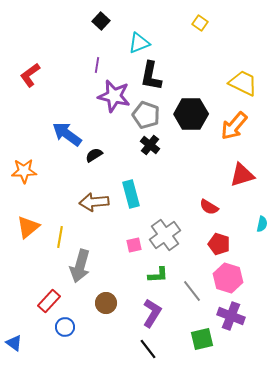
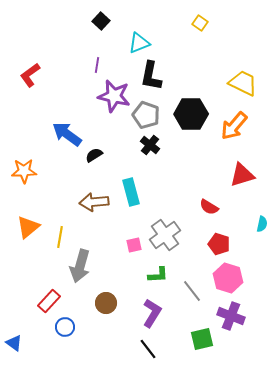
cyan rectangle: moved 2 px up
